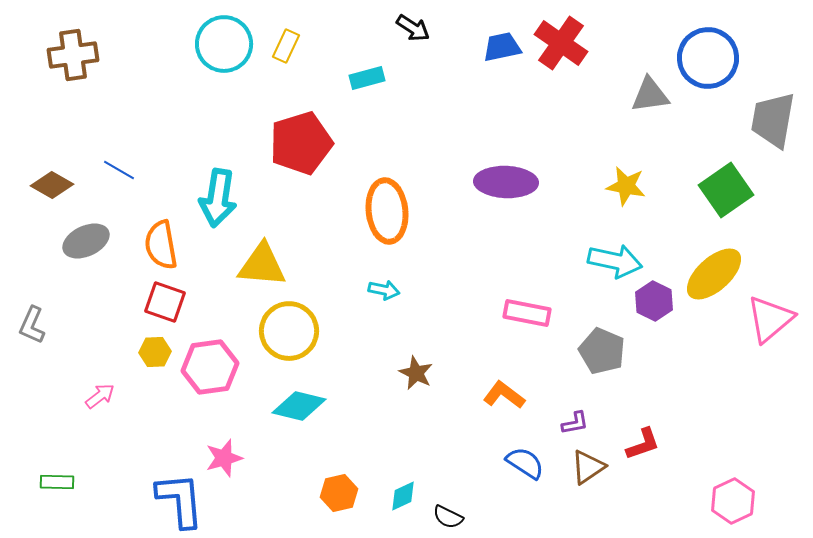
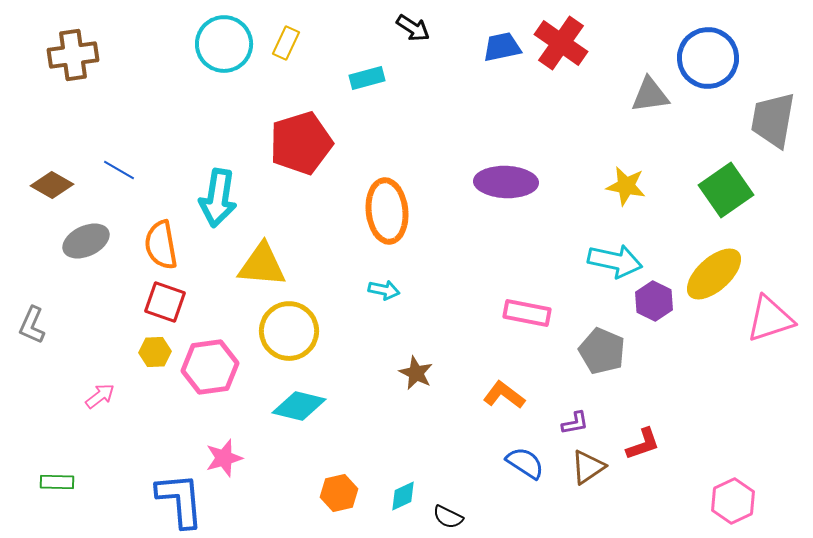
yellow rectangle at (286, 46): moved 3 px up
pink triangle at (770, 319): rotated 22 degrees clockwise
